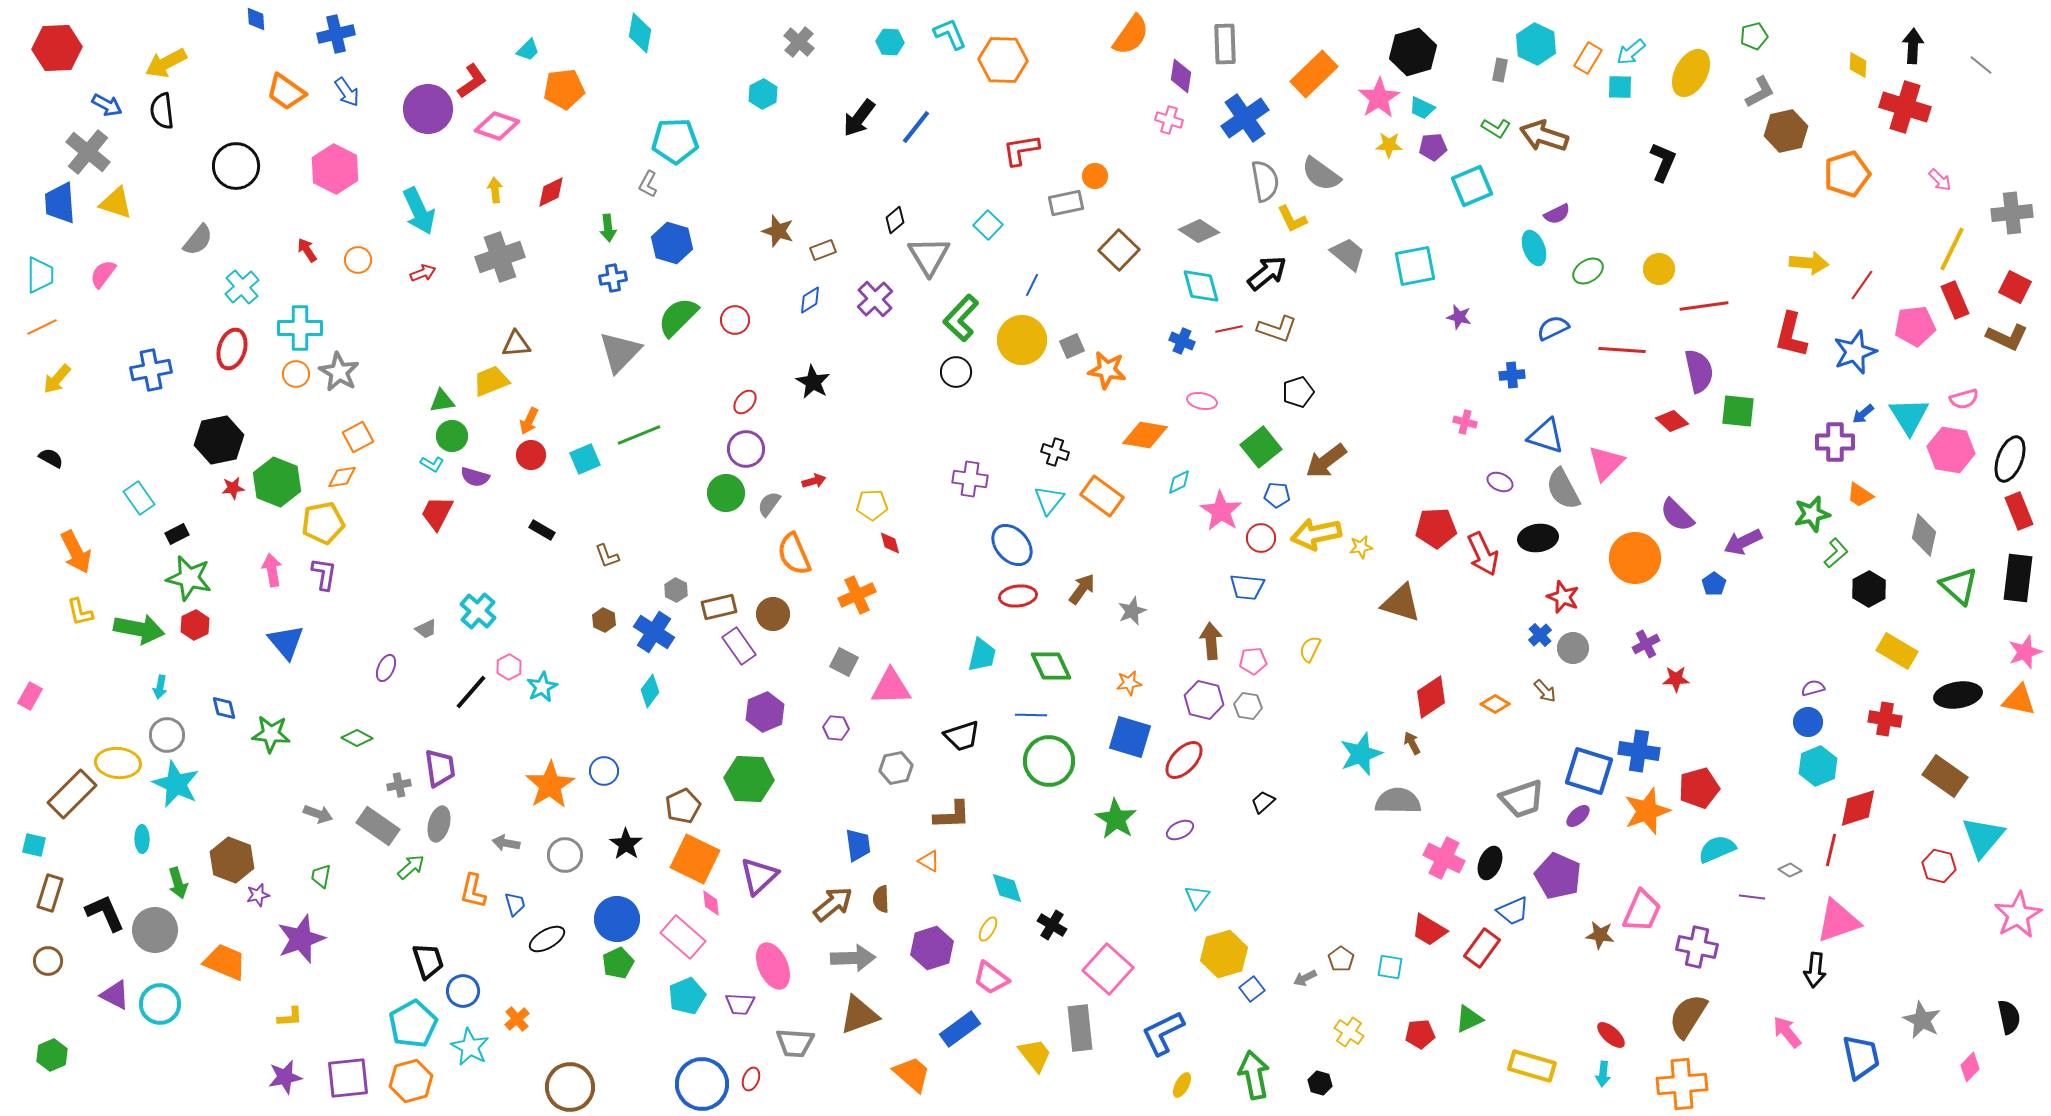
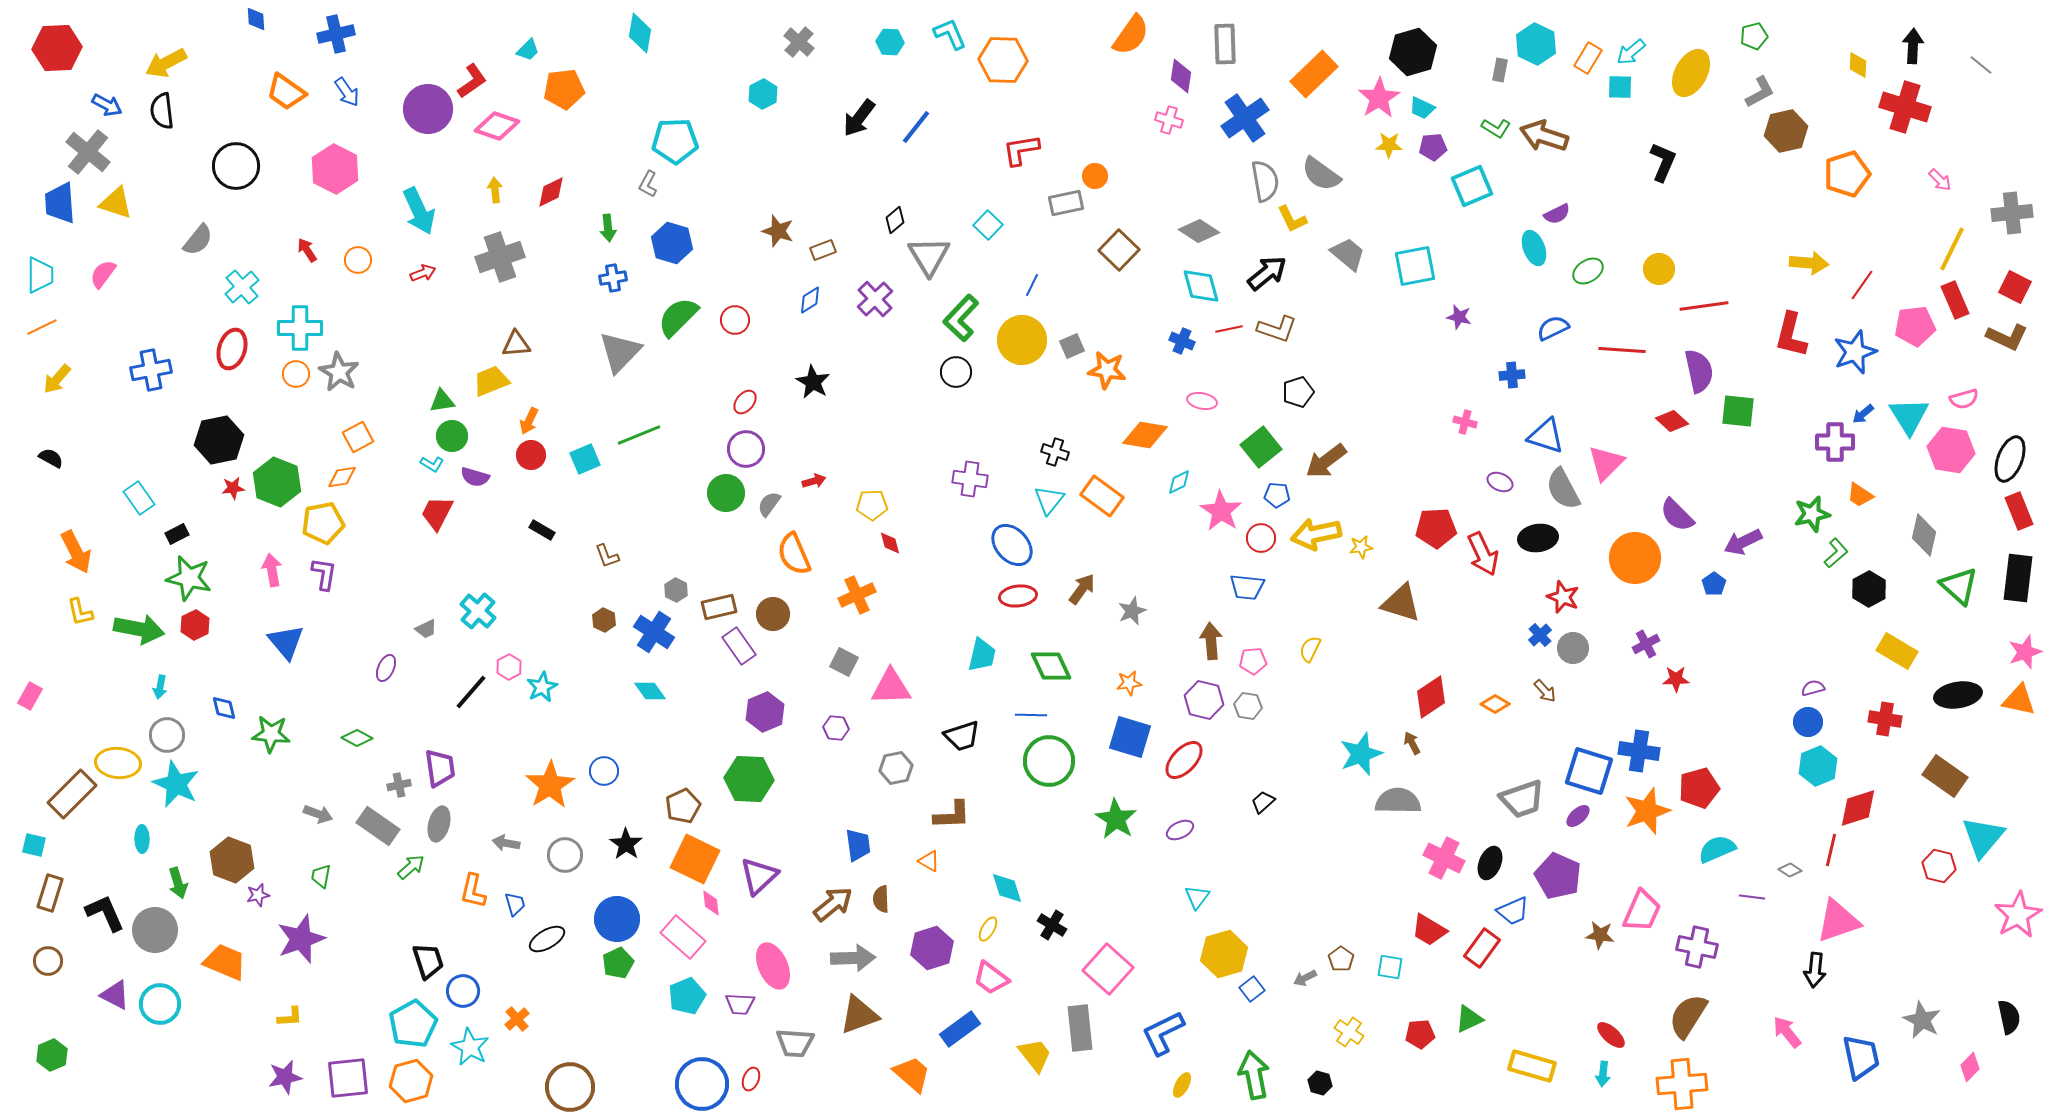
cyan diamond at (650, 691): rotated 72 degrees counterclockwise
